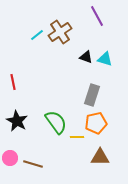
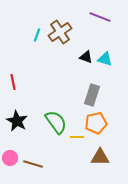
purple line: moved 3 px right, 1 px down; rotated 40 degrees counterclockwise
cyan line: rotated 32 degrees counterclockwise
